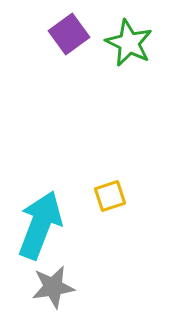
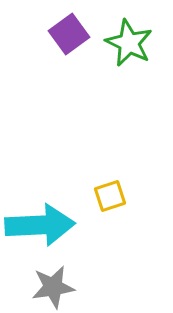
cyan arrow: rotated 66 degrees clockwise
